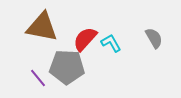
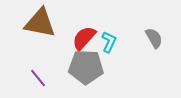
brown triangle: moved 2 px left, 4 px up
red semicircle: moved 1 px left, 1 px up
cyan L-shape: moved 2 px left, 1 px up; rotated 55 degrees clockwise
gray pentagon: moved 19 px right
